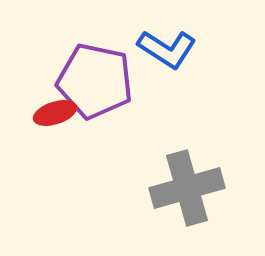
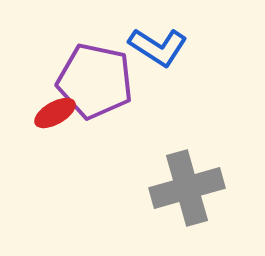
blue L-shape: moved 9 px left, 2 px up
red ellipse: rotated 12 degrees counterclockwise
